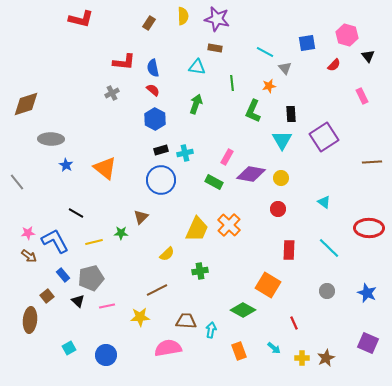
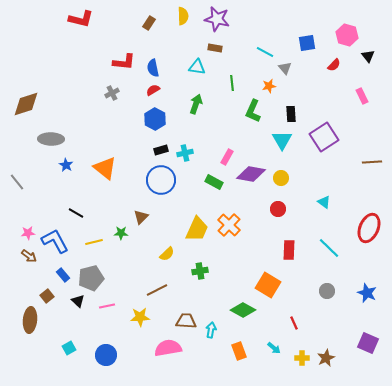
red semicircle at (153, 90): rotated 72 degrees counterclockwise
red ellipse at (369, 228): rotated 68 degrees counterclockwise
